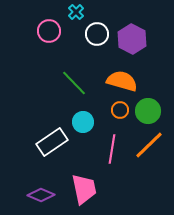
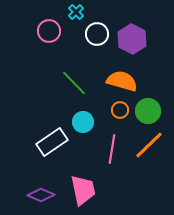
pink trapezoid: moved 1 px left, 1 px down
